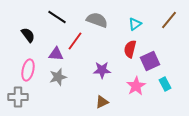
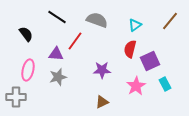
brown line: moved 1 px right, 1 px down
cyan triangle: moved 1 px down
black semicircle: moved 2 px left, 1 px up
gray cross: moved 2 px left
